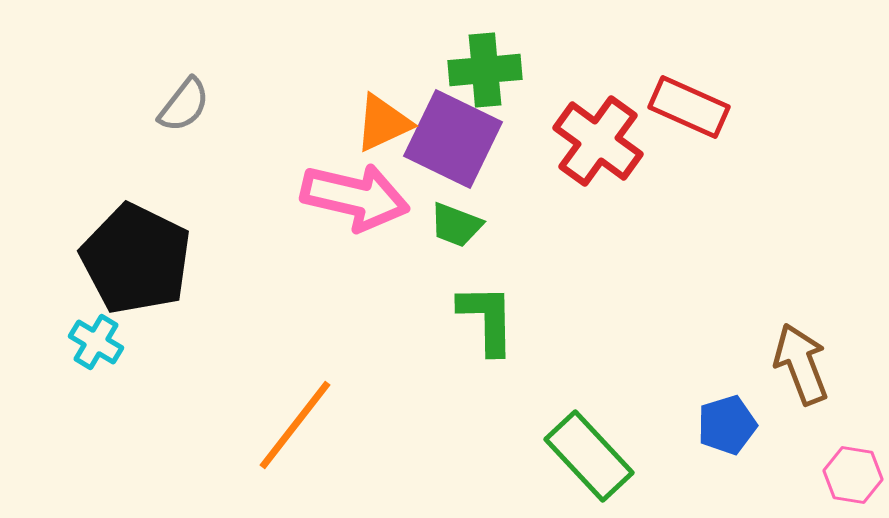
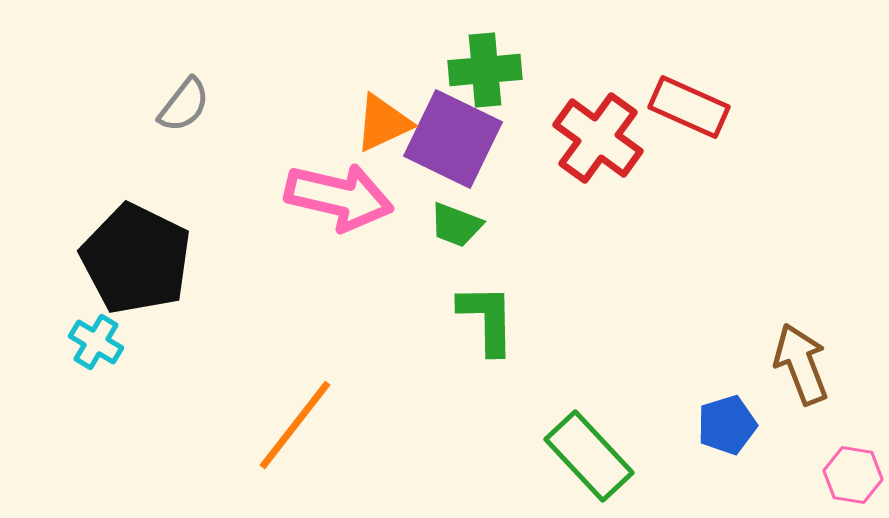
red cross: moved 3 px up
pink arrow: moved 16 px left
